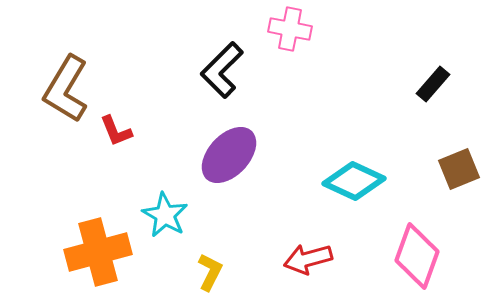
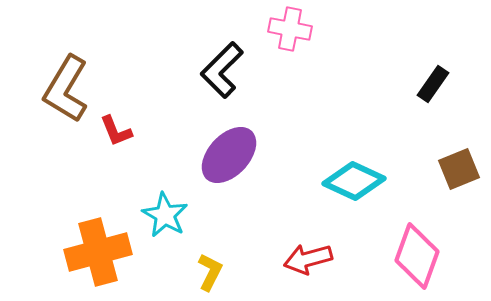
black rectangle: rotated 6 degrees counterclockwise
